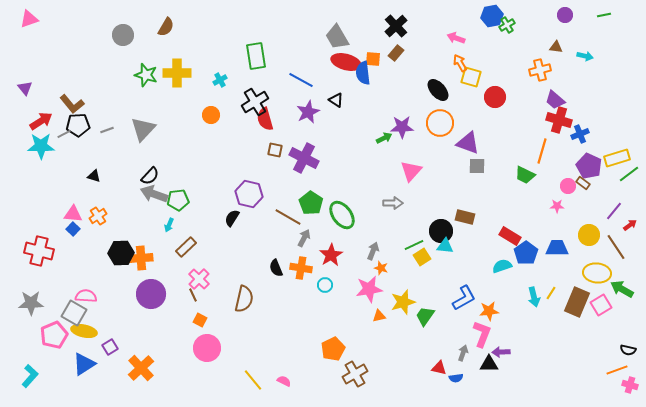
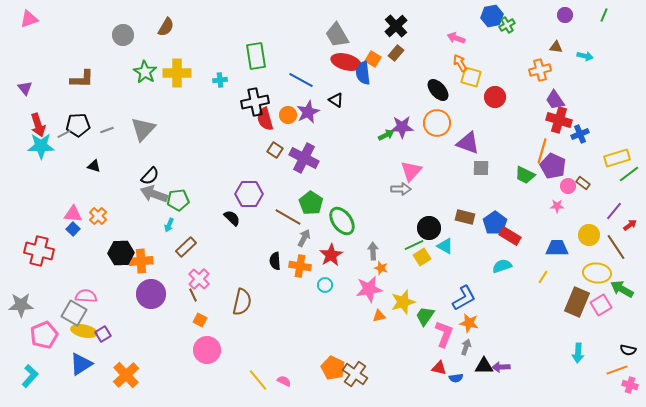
green line at (604, 15): rotated 56 degrees counterclockwise
gray trapezoid at (337, 37): moved 2 px up
orange square at (373, 59): rotated 28 degrees clockwise
green star at (146, 75): moved 1 px left, 3 px up; rotated 15 degrees clockwise
cyan cross at (220, 80): rotated 24 degrees clockwise
purple trapezoid at (555, 100): rotated 15 degrees clockwise
black cross at (255, 102): rotated 20 degrees clockwise
brown L-shape at (72, 104): moved 10 px right, 25 px up; rotated 50 degrees counterclockwise
orange circle at (211, 115): moved 77 px right
red arrow at (41, 121): moved 3 px left, 4 px down; rotated 105 degrees clockwise
orange circle at (440, 123): moved 3 px left
green arrow at (384, 138): moved 2 px right, 3 px up
brown square at (275, 150): rotated 21 degrees clockwise
gray square at (477, 166): moved 4 px right, 2 px down
purple pentagon at (589, 166): moved 36 px left
black triangle at (94, 176): moved 10 px up
purple hexagon at (249, 194): rotated 12 degrees counterclockwise
gray arrow at (393, 203): moved 8 px right, 14 px up
green ellipse at (342, 215): moved 6 px down
orange cross at (98, 216): rotated 12 degrees counterclockwise
black semicircle at (232, 218): rotated 102 degrees clockwise
black circle at (441, 231): moved 12 px left, 3 px up
cyan triangle at (445, 246): rotated 24 degrees clockwise
gray arrow at (373, 251): rotated 24 degrees counterclockwise
blue pentagon at (526, 253): moved 31 px left, 30 px up
orange cross at (141, 258): moved 3 px down
black semicircle at (276, 268): moved 1 px left, 7 px up; rotated 18 degrees clockwise
orange cross at (301, 268): moved 1 px left, 2 px up
yellow line at (551, 293): moved 8 px left, 16 px up
cyan arrow at (534, 297): moved 44 px right, 56 px down; rotated 18 degrees clockwise
brown semicircle at (244, 299): moved 2 px left, 3 px down
gray star at (31, 303): moved 10 px left, 2 px down
orange star at (489, 311): moved 20 px left, 12 px down; rotated 18 degrees clockwise
pink L-shape at (482, 334): moved 38 px left
pink pentagon at (54, 335): moved 10 px left
purple square at (110, 347): moved 7 px left, 13 px up
pink circle at (207, 348): moved 2 px down
orange pentagon at (333, 349): moved 19 px down; rotated 20 degrees counterclockwise
purple arrow at (501, 352): moved 15 px down
gray arrow at (463, 353): moved 3 px right, 6 px up
blue triangle at (84, 364): moved 3 px left
black triangle at (489, 364): moved 5 px left, 2 px down
orange cross at (141, 368): moved 15 px left, 7 px down
brown cross at (355, 374): rotated 25 degrees counterclockwise
yellow line at (253, 380): moved 5 px right
